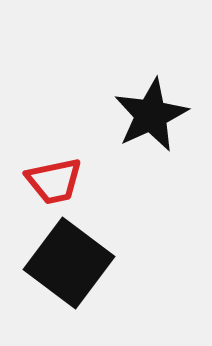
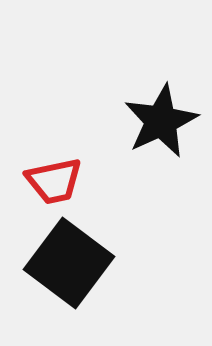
black star: moved 10 px right, 6 px down
